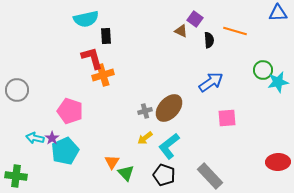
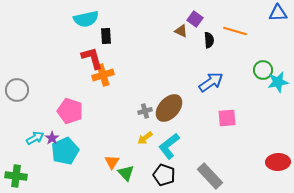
cyan arrow: rotated 138 degrees clockwise
